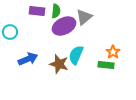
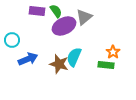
green semicircle: rotated 40 degrees counterclockwise
cyan circle: moved 2 px right, 8 px down
cyan semicircle: moved 2 px left, 2 px down
